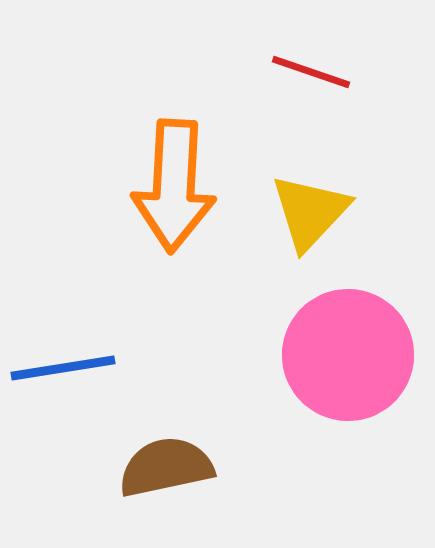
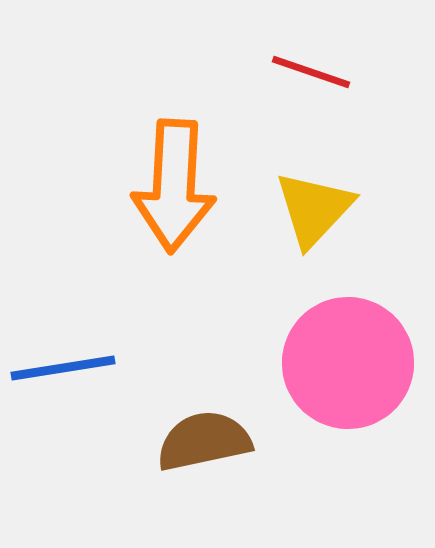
yellow triangle: moved 4 px right, 3 px up
pink circle: moved 8 px down
brown semicircle: moved 38 px right, 26 px up
